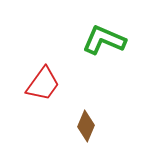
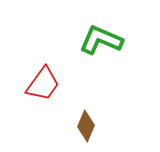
green L-shape: moved 3 px left
